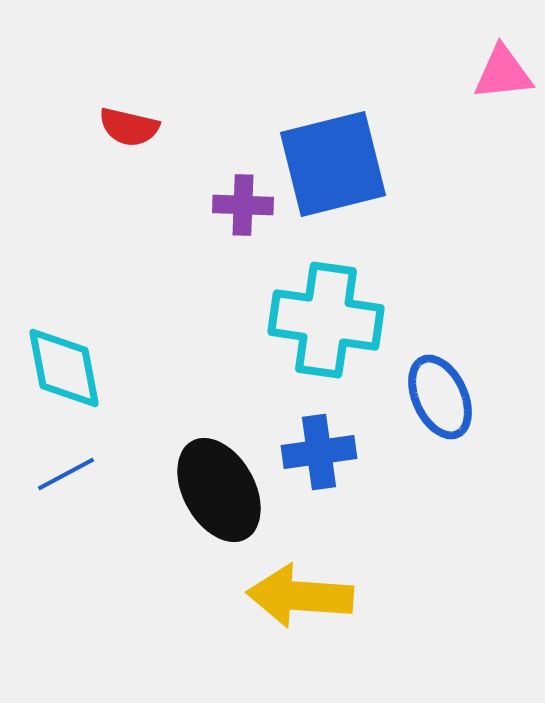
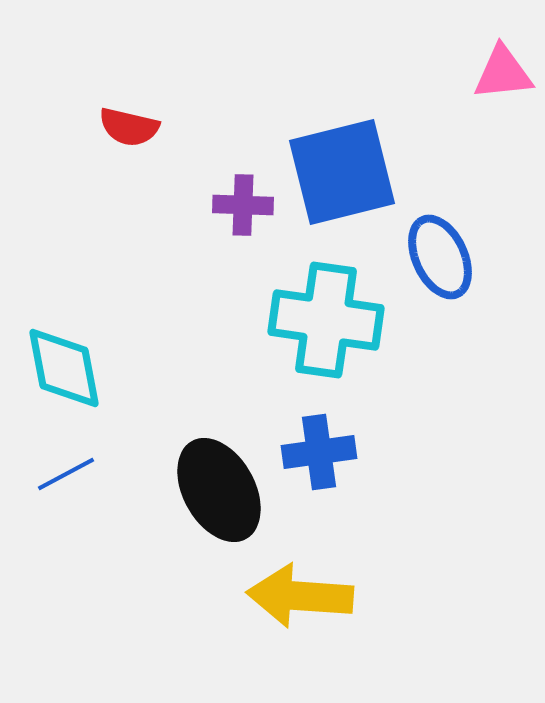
blue square: moved 9 px right, 8 px down
blue ellipse: moved 140 px up
